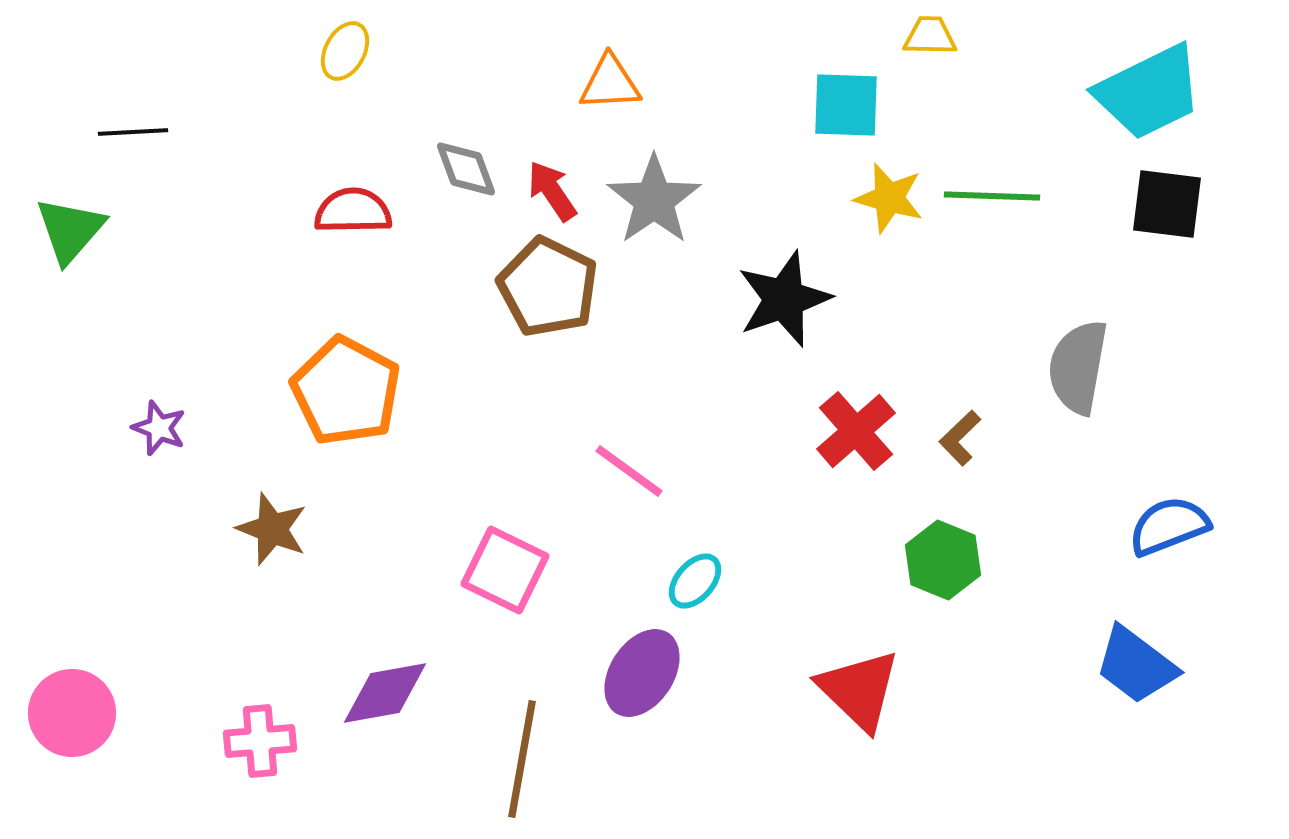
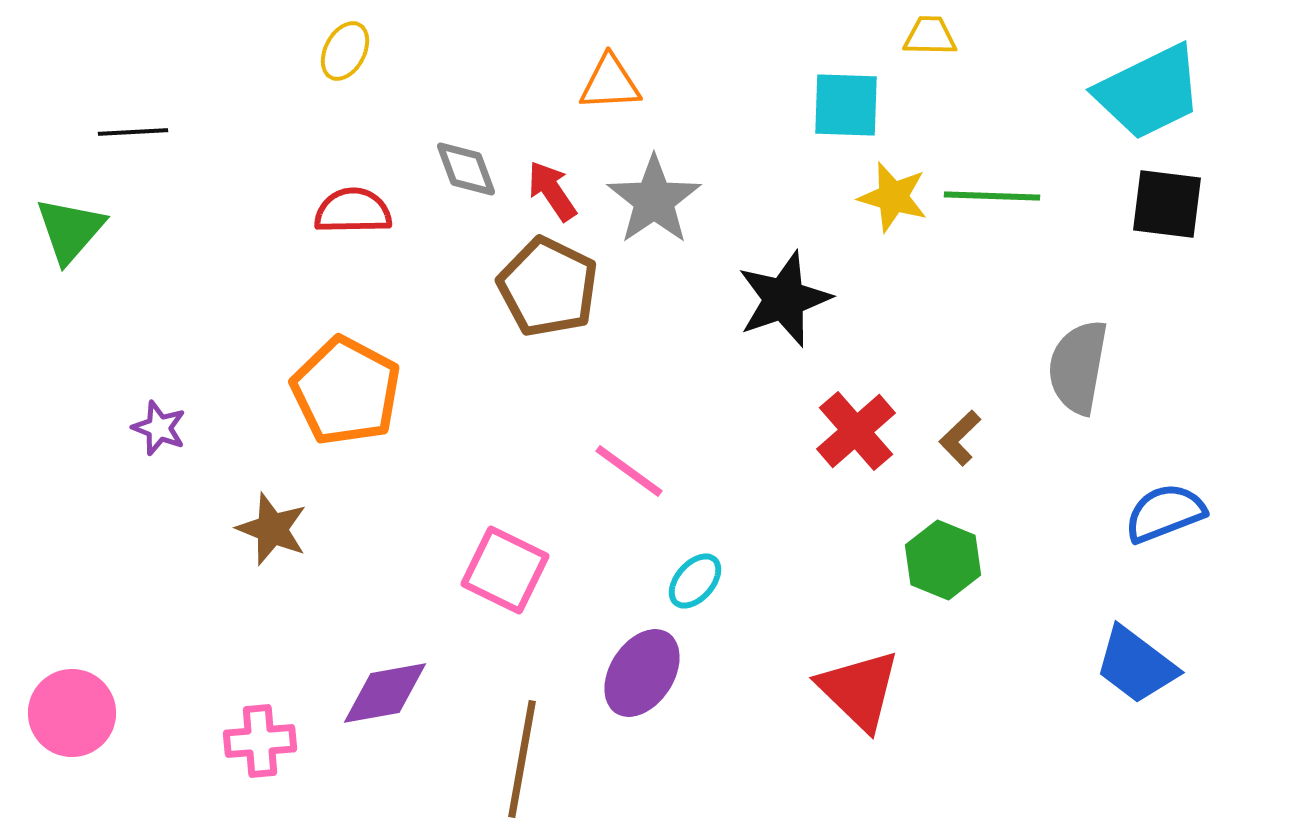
yellow star: moved 4 px right, 1 px up
blue semicircle: moved 4 px left, 13 px up
